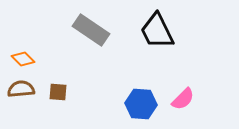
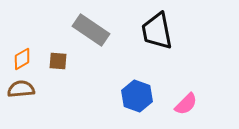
black trapezoid: rotated 15 degrees clockwise
orange diamond: moved 1 px left; rotated 75 degrees counterclockwise
brown square: moved 31 px up
pink semicircle: moved 3 px right, 5 px down
blue hexagon: moved 4 px left, 8 px up; rotated 16 degrees clockwise
